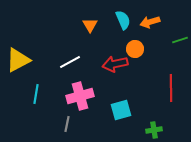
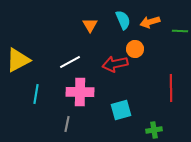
green line: moved 9 px up; rotated 21 degrees clockwise
pink cross: moved 4 px up; rotated 16 degrees clockwise
